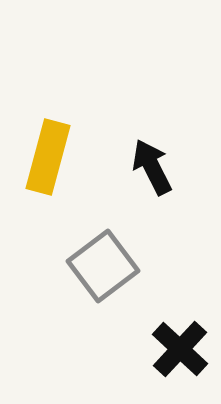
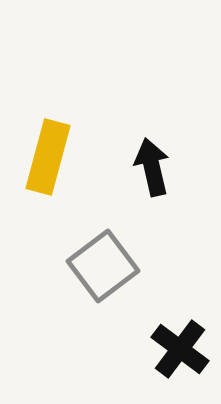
black arrow: rotated 14 degrees clockwise
black cross: rotated 6 degrees counterclockwise
